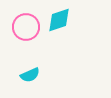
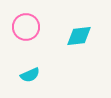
cyan diamond: moved 20 px right, 16 px down; rotated 12 degrees clockwise
